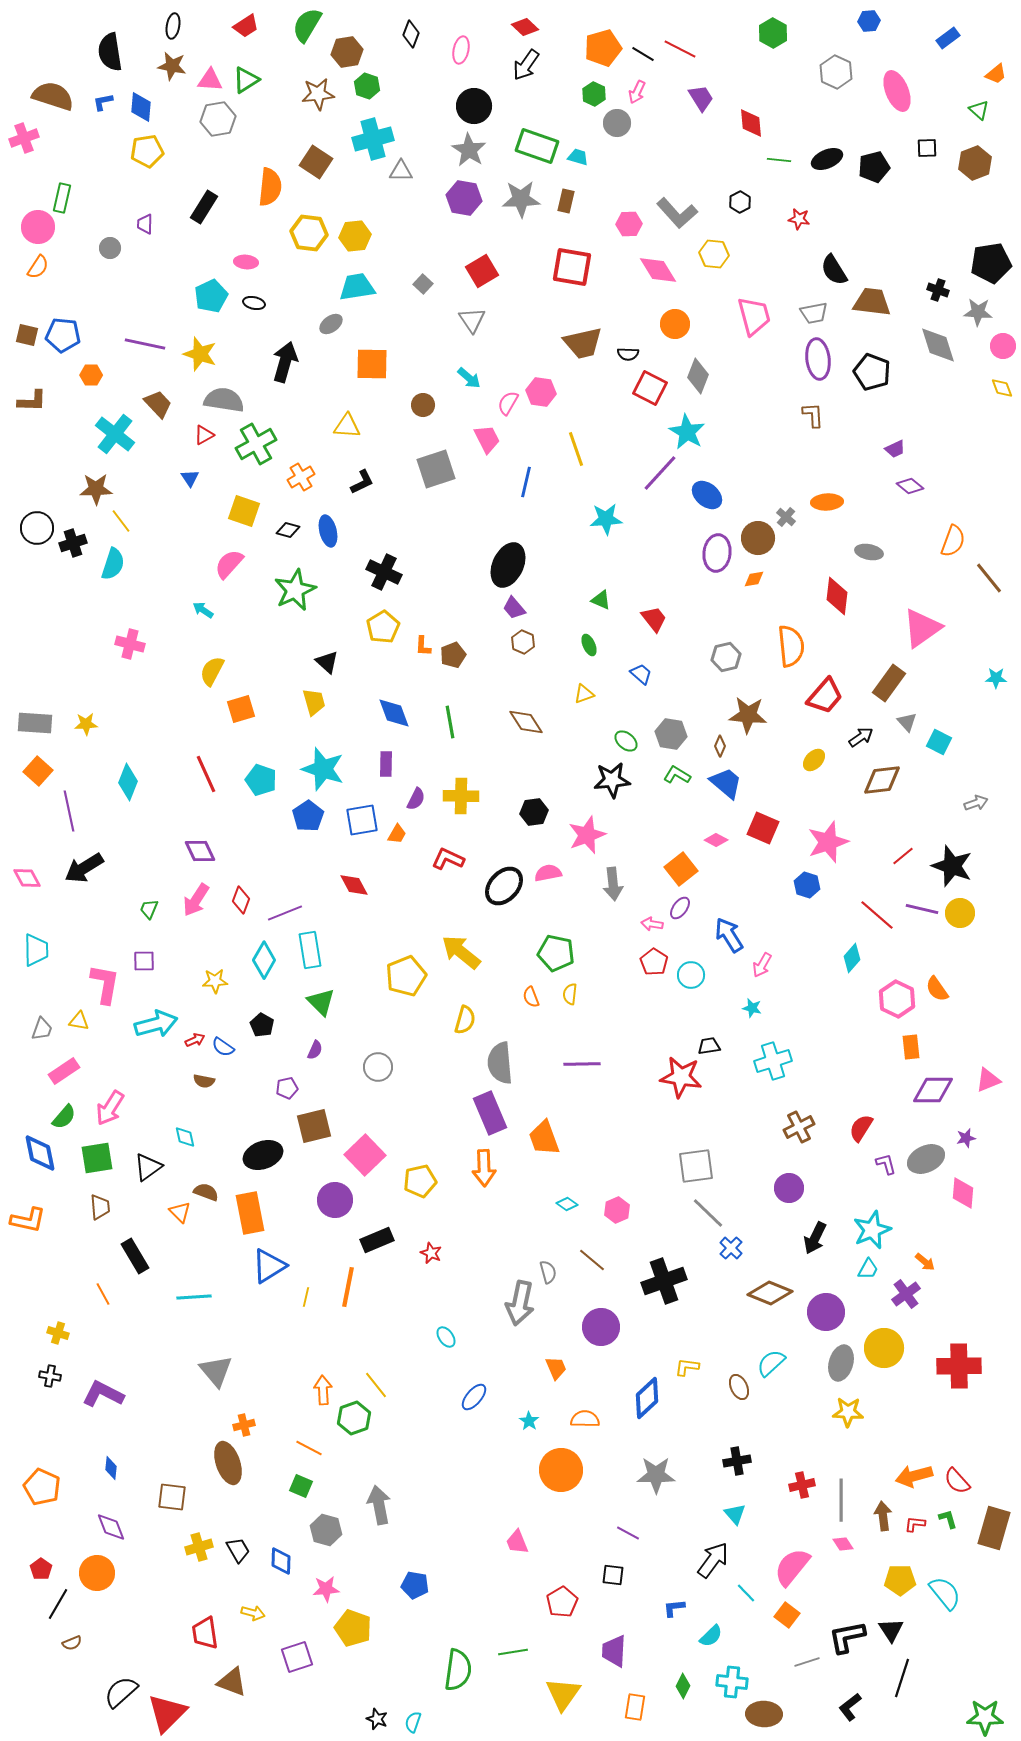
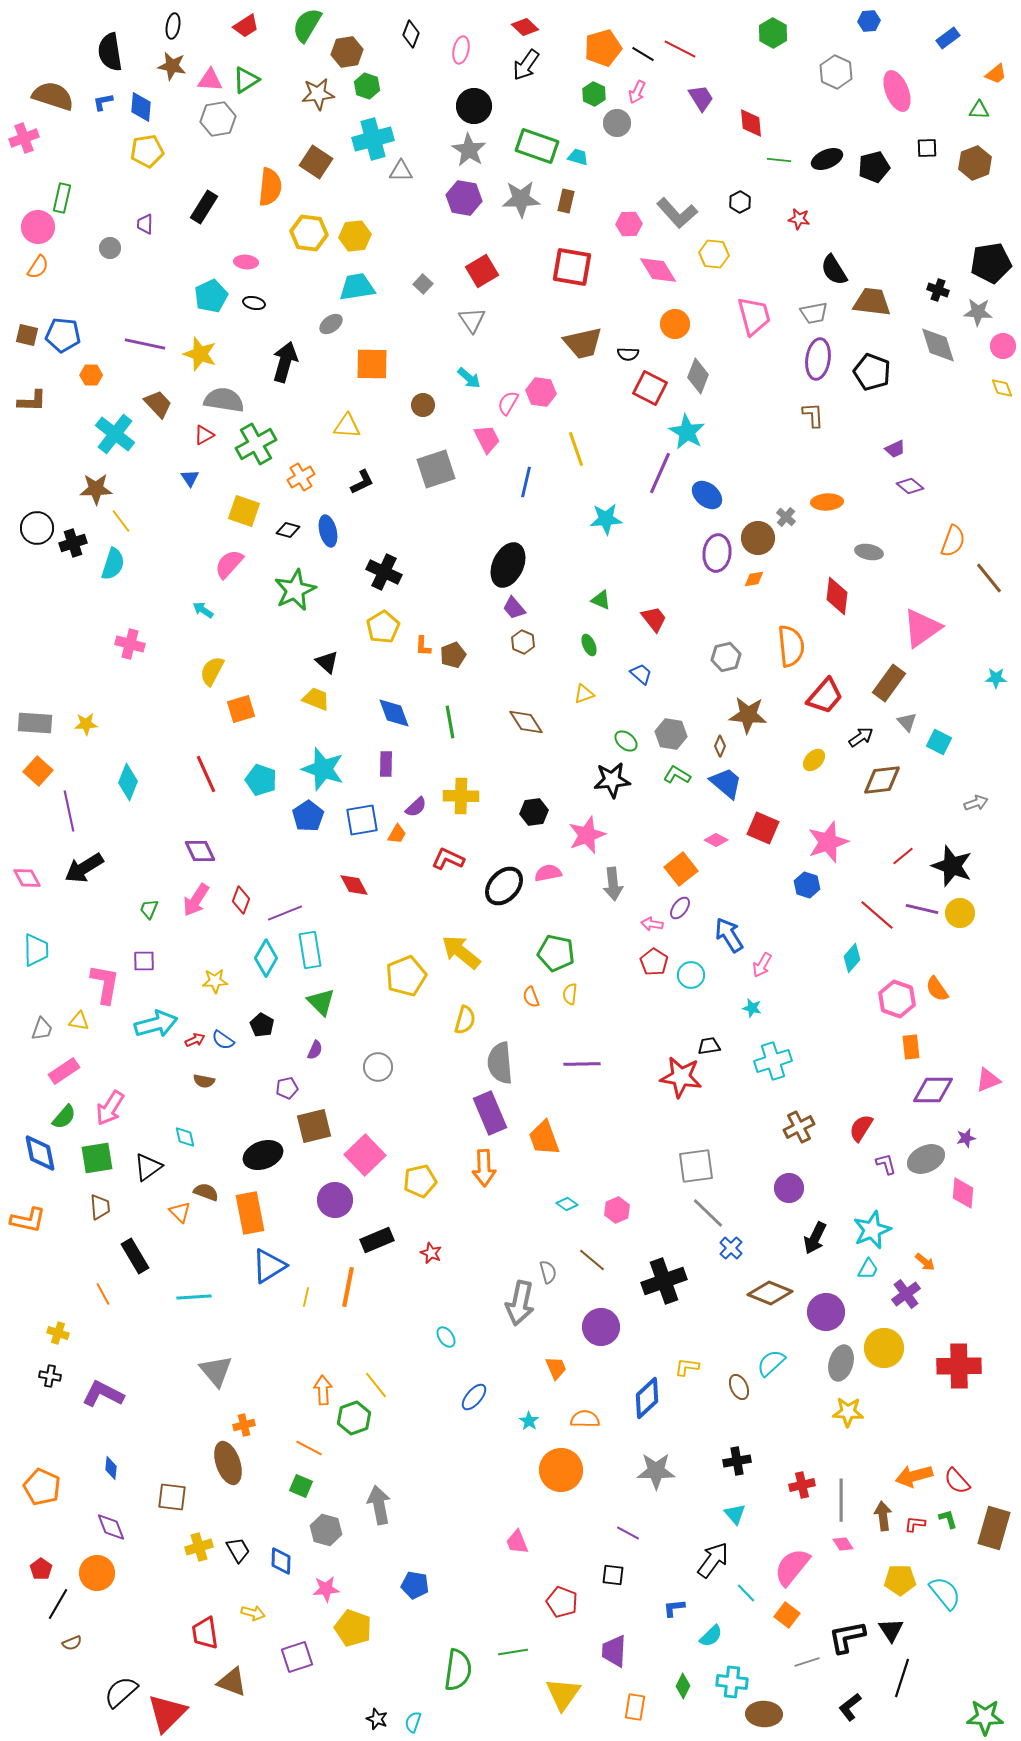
green triangle at (979, 110): rotated 40 degrees counterclockwise
purple ellipse at (818, 359): rotated 15 degrees clockwise
purple line at (660, 473): rotated 18 degrees counterclockwise
yellow trapezoid at (314, 702): moved 2 px right, 3 px up; rotated 52 degrees counterclockwise
purple semicircle at (416, 799): moved 8 px down; rotated 20 degrees clockwise
cyan diamond at (264, 960): moved 2 px right, 2 px up
pink hexagon at (897, 999): rotated 6 degrees counterclockwise
blue semicircle at (223, 1047): moved 7 px up
gray star at (656, 1475): moved 4 px up
red pentagon at (562, 1602): rotated 20 degrees counterclockwise
